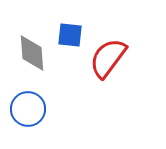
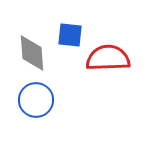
red semicircle: rotated 51 degrees clockwise
blue circle: moved 8 px right, 9 px up
